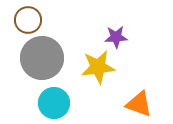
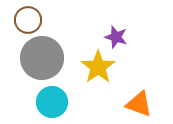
purple star: rotated 20 degrees clockwise
yellow star: rotated 28 degrees counterclockwise
cyan circle: moved 2 px left, 1 px up
